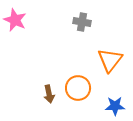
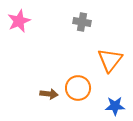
pink star: moved 4 px right, 1 px down; rotated 25 degrees clockwise
brown arrow: rotated 72 degrees counterclockwise
